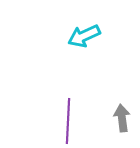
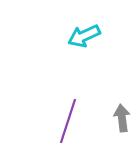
purple line: rotated 15 degrees clockwise
